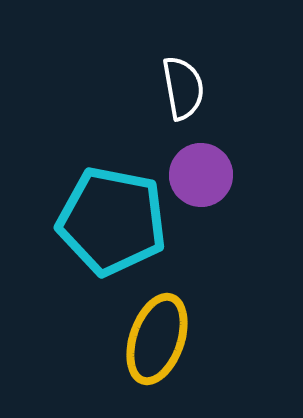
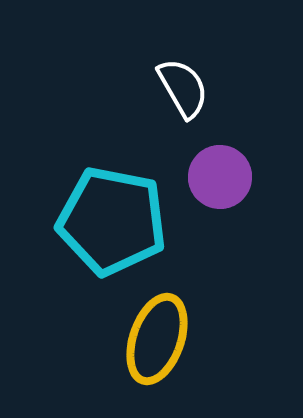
white semicircle: rotated 20 degrees counterclockwise
purple circle: moved 19 px right, 2 px down
